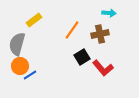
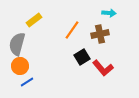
blue line: moved 3 px left, 7 px down
